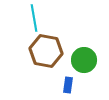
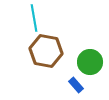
green circle: moved 6 px right, 2 px down
blue rectangle: moved 8 px right; rotated 49 degrees counterclockwise
